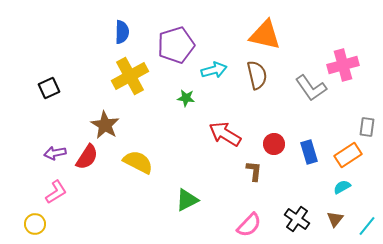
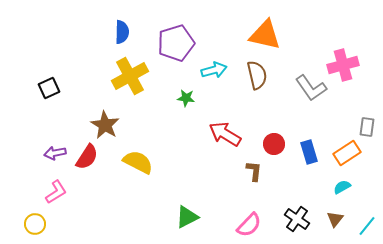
purple pentagon: moved 2 px up
orange rectangle: moved 1 px left, 2 px up
green triangle: moved 17 px down
